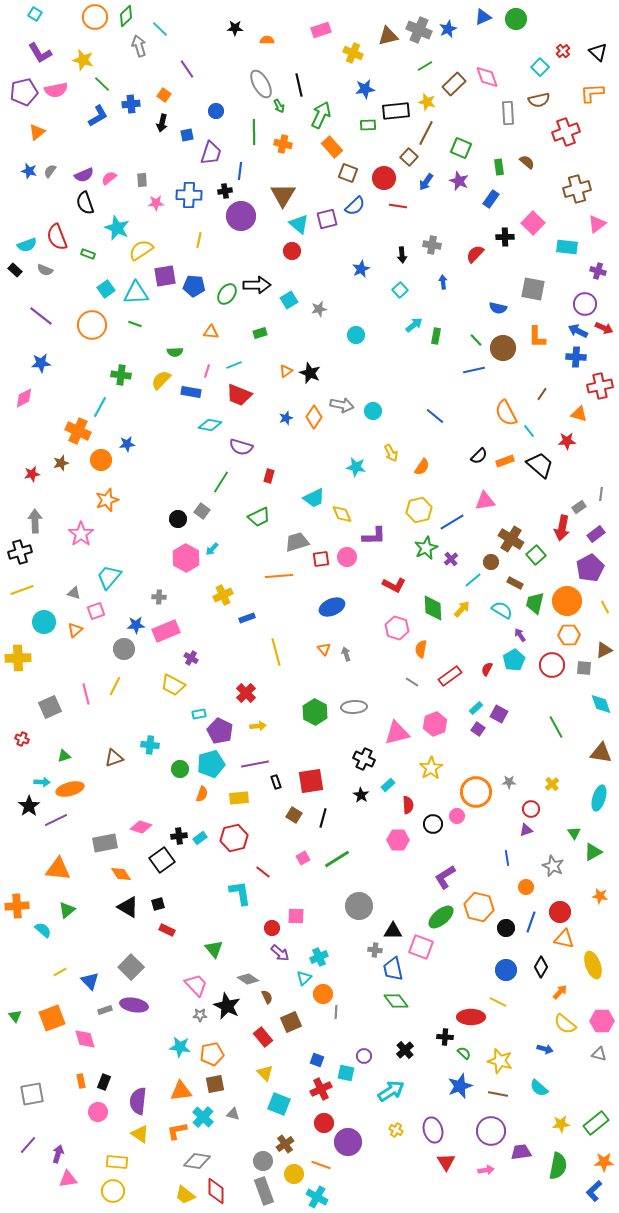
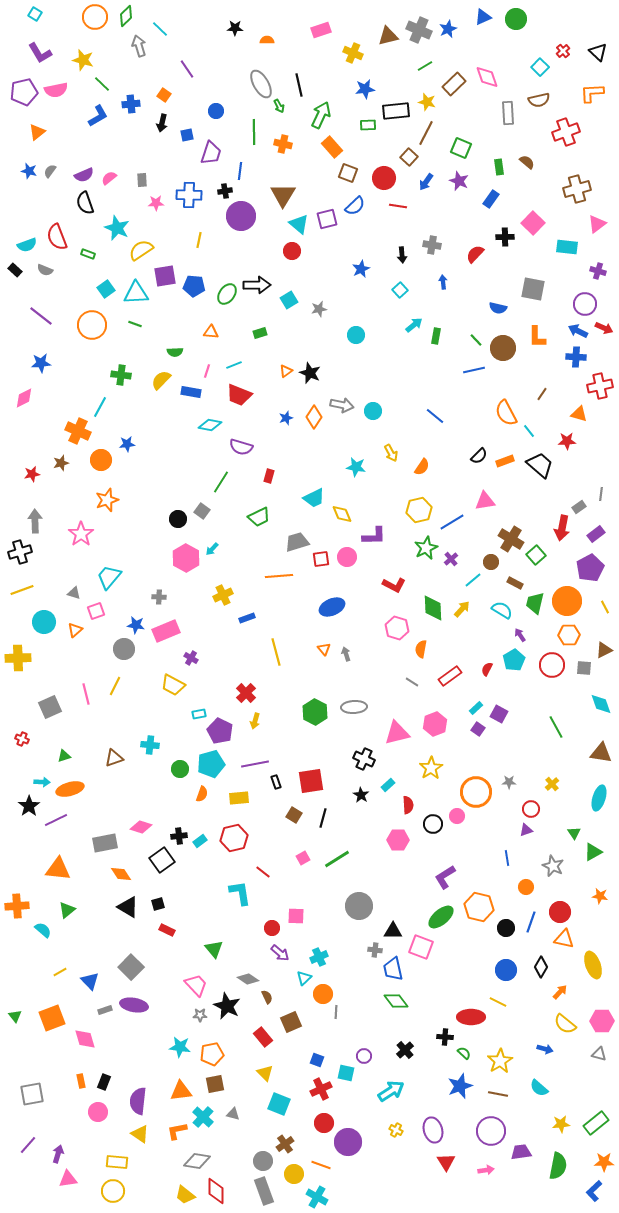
blue star at (136, 625): rotated 12 degrees clockwise
yellow arrow at (258, 726): moved 3 px left, 5 px up; rotated 112 degrees clockwise
cyan rectangle at (200, 838): moved 3 px down
yellow star at (500, 1061): rotated 25 degrees clockwise
